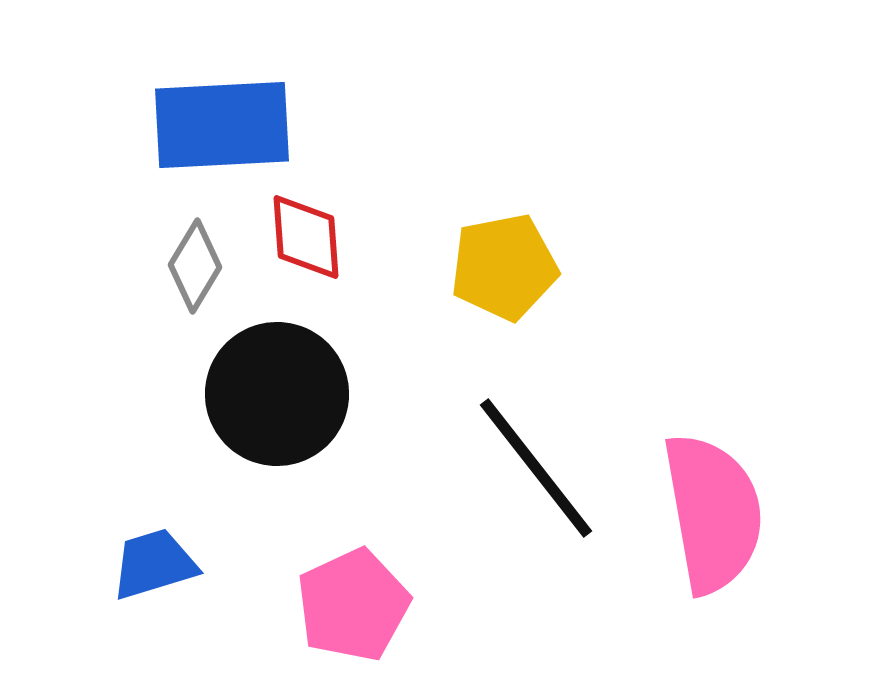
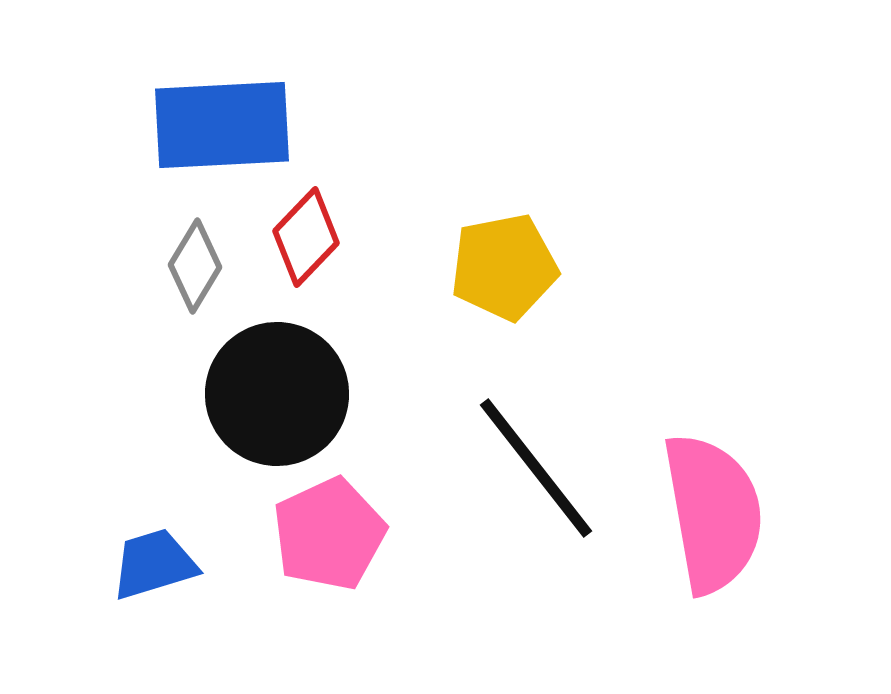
red diamond: rotated 48 degrees clockwise
pink pentagon: moved 24 px left, 71 px up
